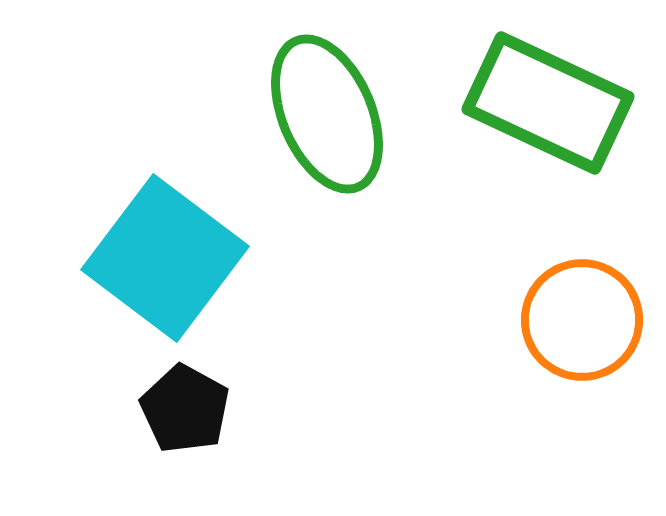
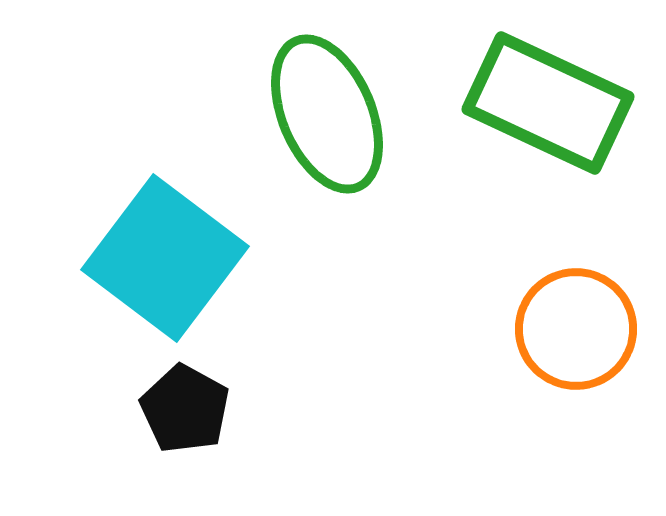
orange circle: moved 6 px left, 9 px down
